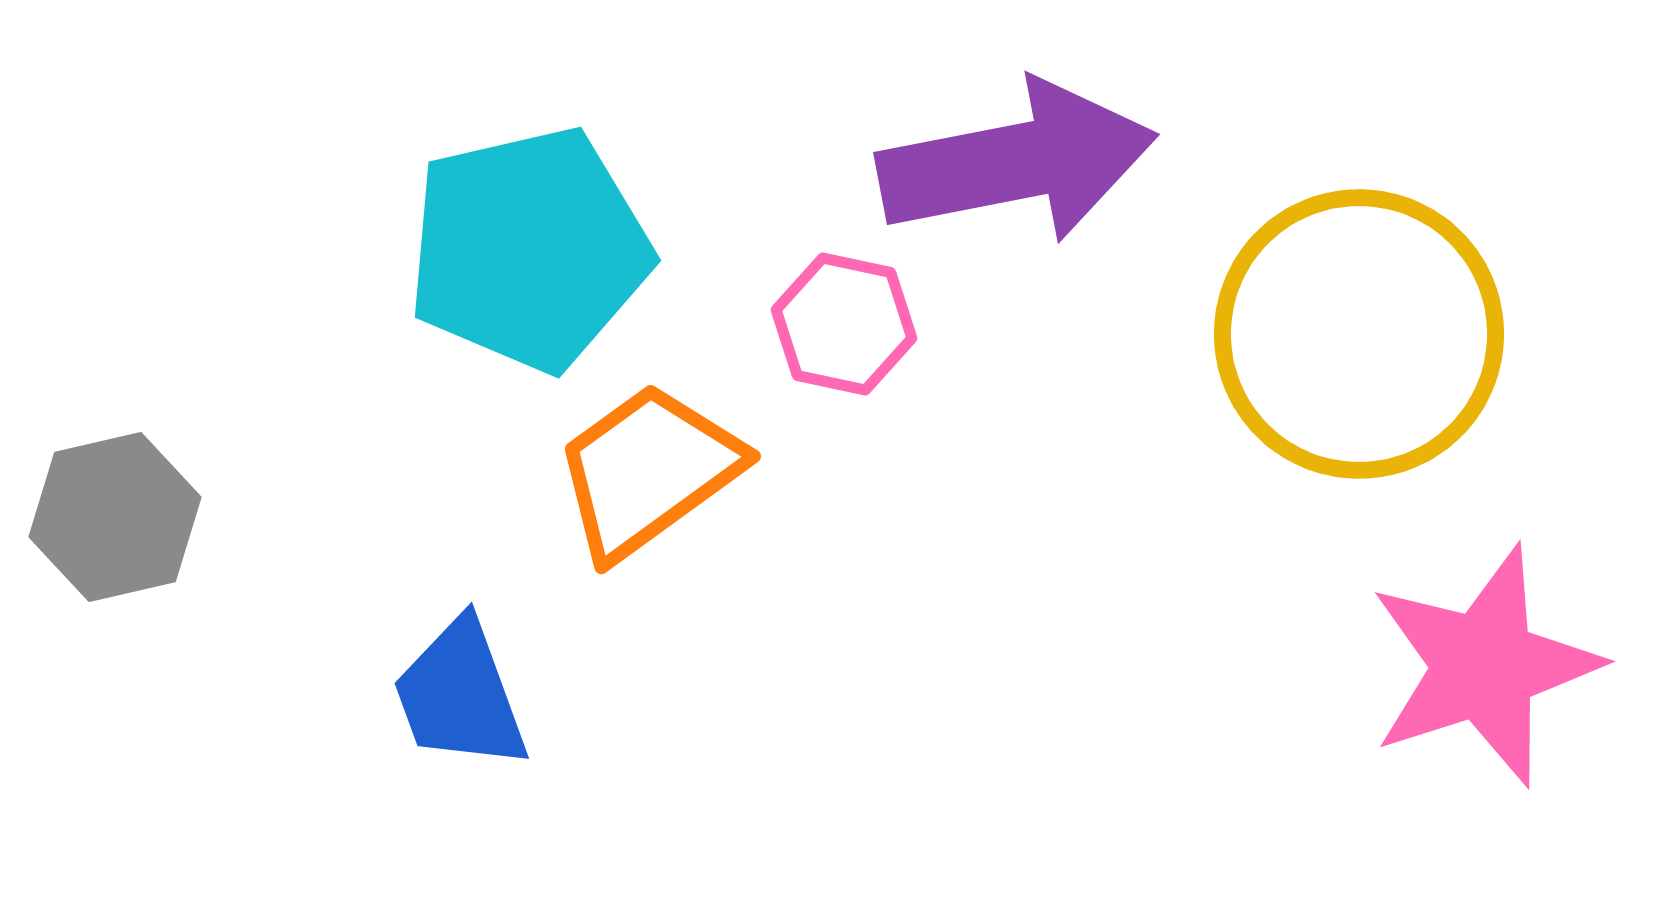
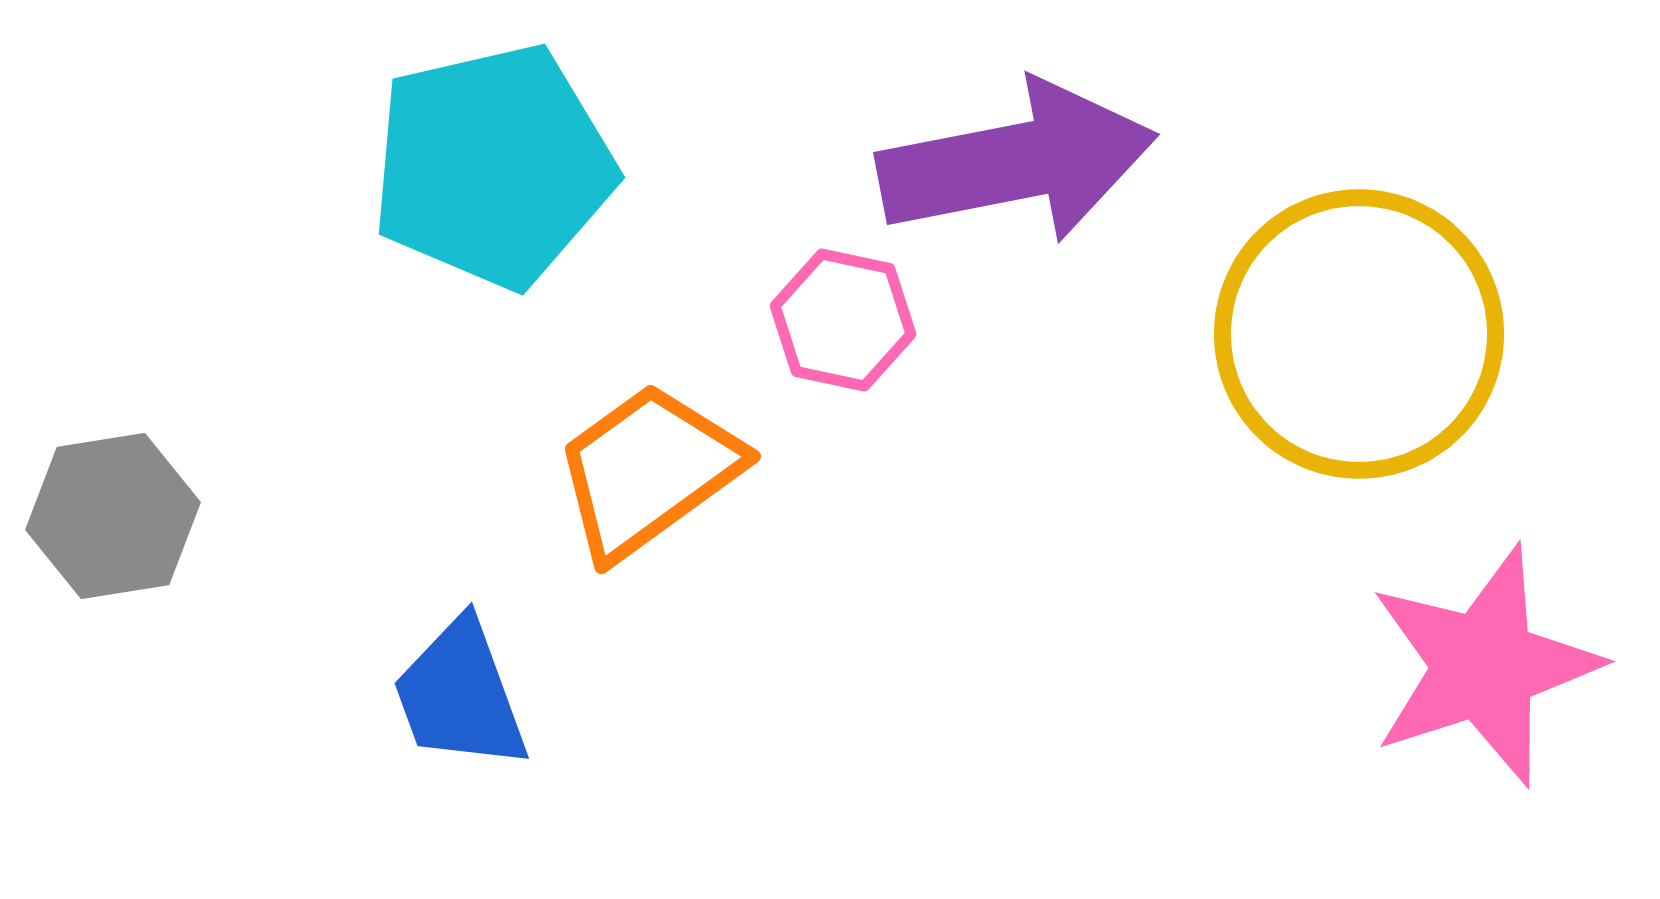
cyan pentagon: moved 36 px left, 83 px up
pink hexagon: moved 1 px left, 4 px up
gray hexagon: moved 2 px left, 1 px up; rotated 4 degrees clockwise
